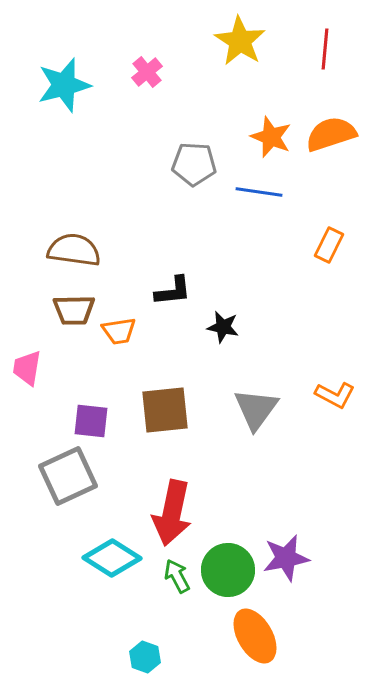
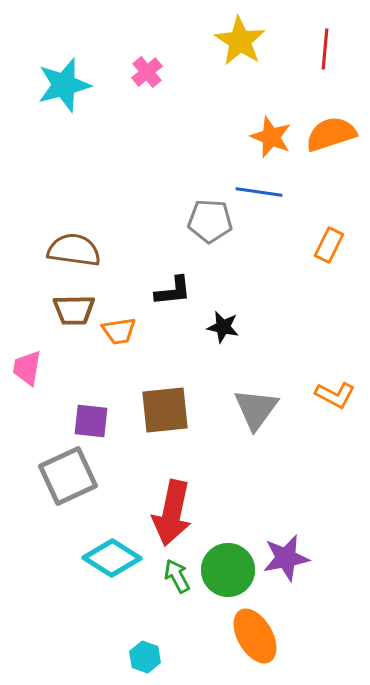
gray pentagon: moved 16 px right, 57 px down
